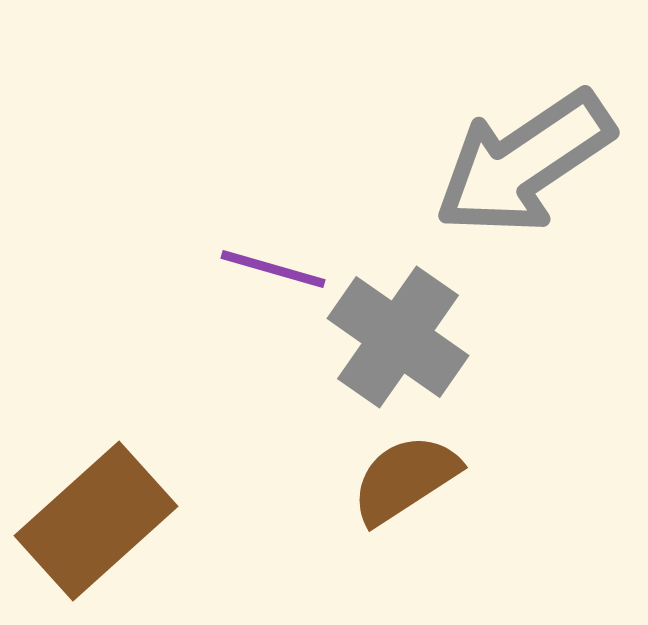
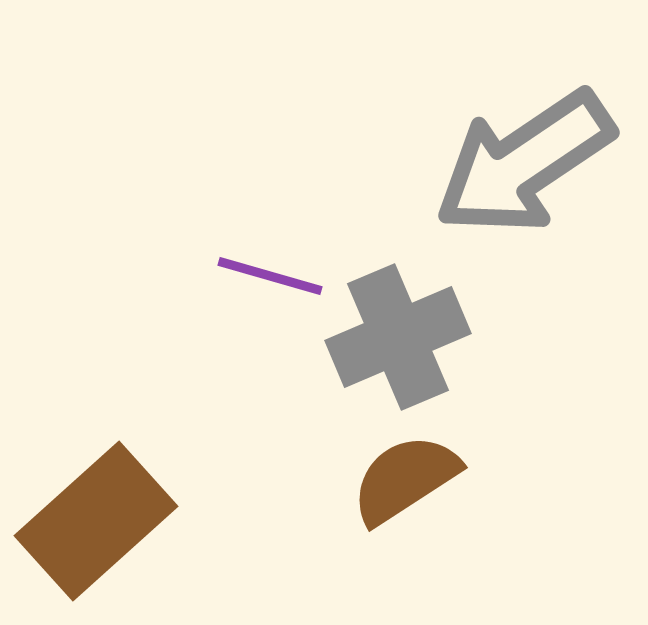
purple line: moved 3 px left, 7 px down
gray cross: rotated 32 degrees clockwise
